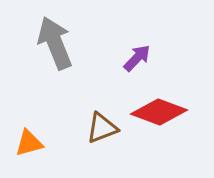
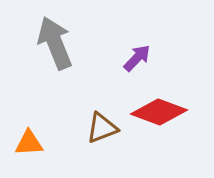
orange triangle: rotated 12 degrees clockwise
